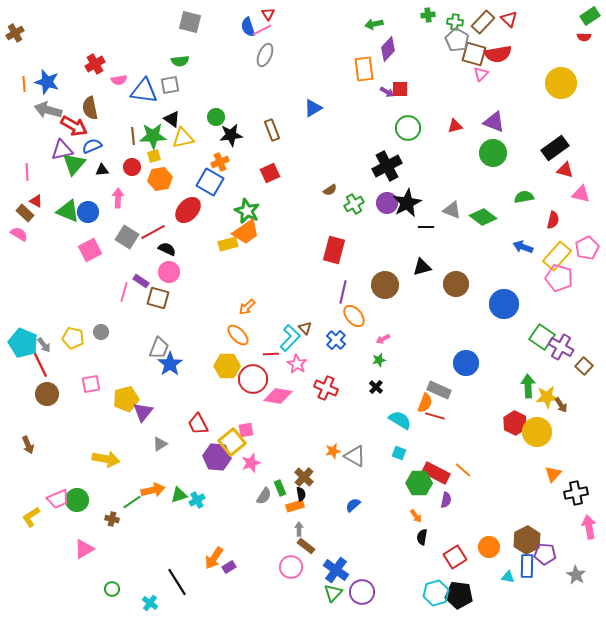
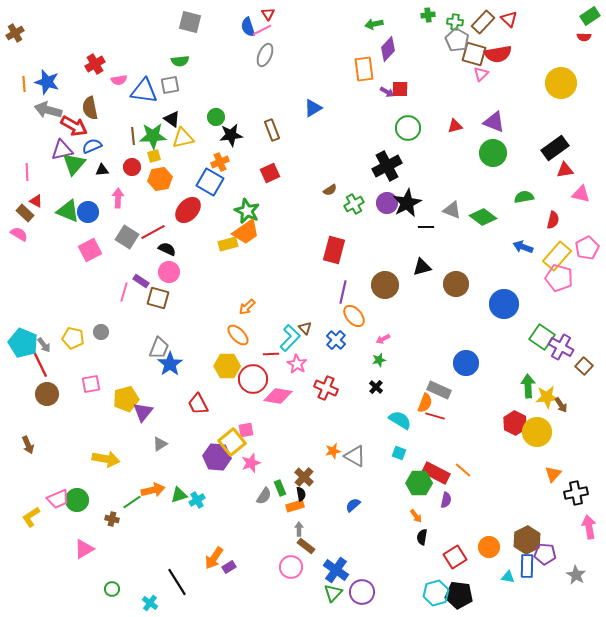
red triangle at (565, 170): rotated 24 degrees counterclockwise
red trapezoid at (198, 424): moved 20 px up
